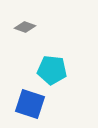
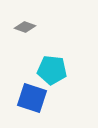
blue square: moved 2 px right, 6 px up
